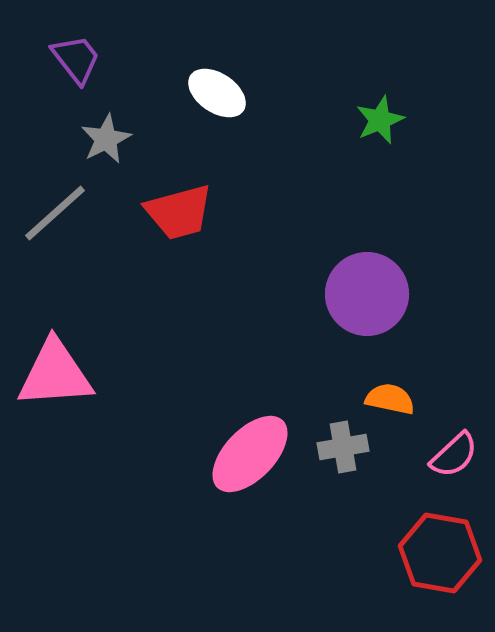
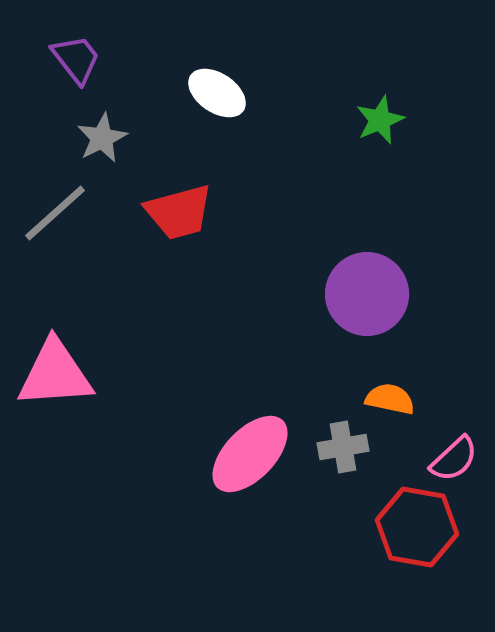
gray star: moved 4 px left, 1 px up
pink semicircle: moved 4 px down
red hexagon: moved 23 px left, 26 px up
